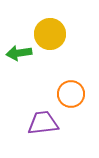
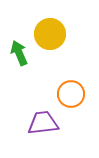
green arrow: rotated 75 degrees clockwise
